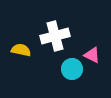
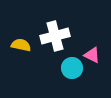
yellow semicircle: moved 5 px up
cyan circle: moved 1 px up
